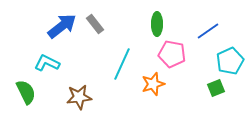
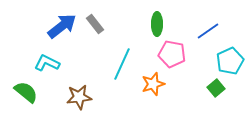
green square: rotated 18 degrees counterclockwise
green semicircle: rotated 25 degrees counterclockwise
